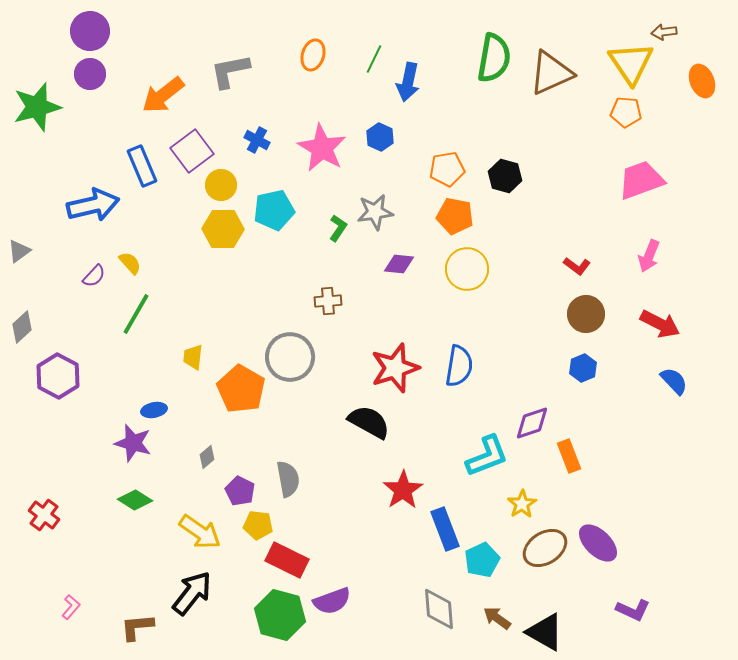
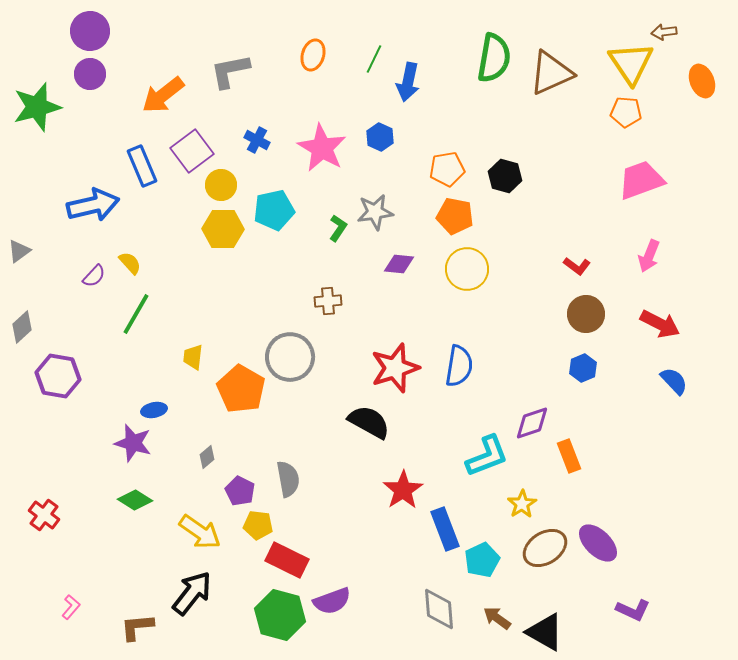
purple hexagon at (58, 376): rotated 18 degrees counterclockwise
